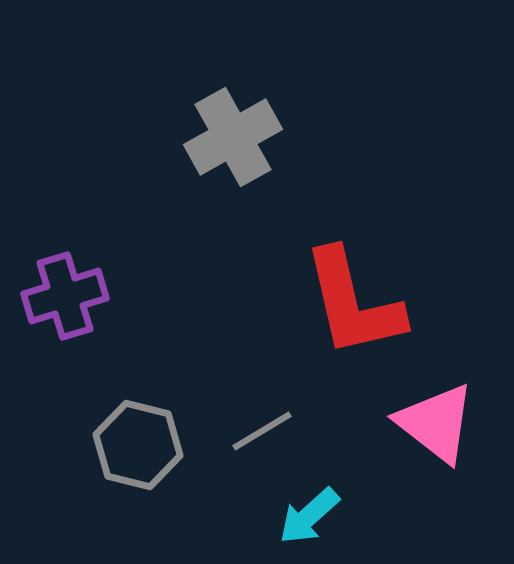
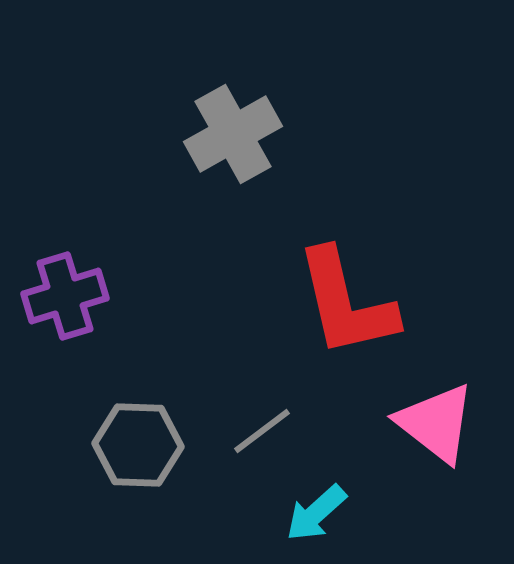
gray cross: moved 3 px up
red L-shape: moved 7 px left
gray line: rotated 6 degrees counterclockwise
gray hexagon: rotated 12 degrees counterclockwise
cyan arrow: moved 7 px right, 3 px up
